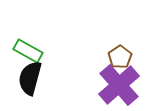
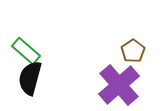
green rectangle: moved 2 px left; rotated 12 degrees clockwise
brown pentagon: moved 13 px right, 6 px up
